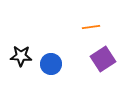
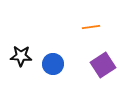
purple square: moved 6 px down
blue circle: moved 2 px right
